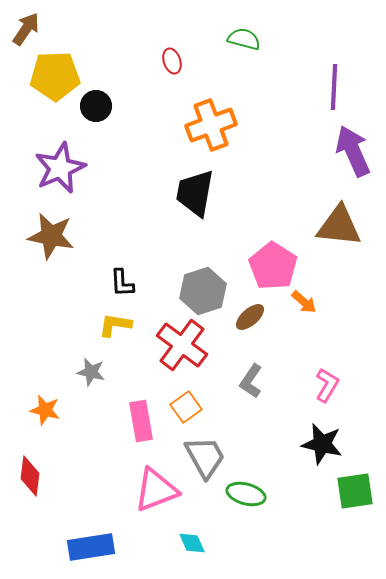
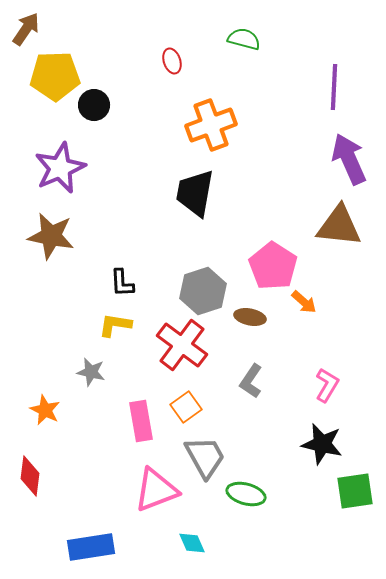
black circle: moved 2 px left, 1 px up
purple arrow: moved 4 px left, 8 px down
brown ellipse: rotated 52 degrees clockwise
orange star: rotated 12 degrees clockwise
